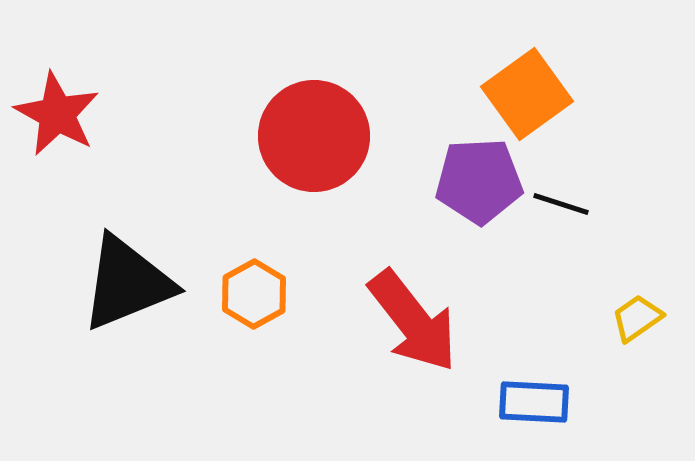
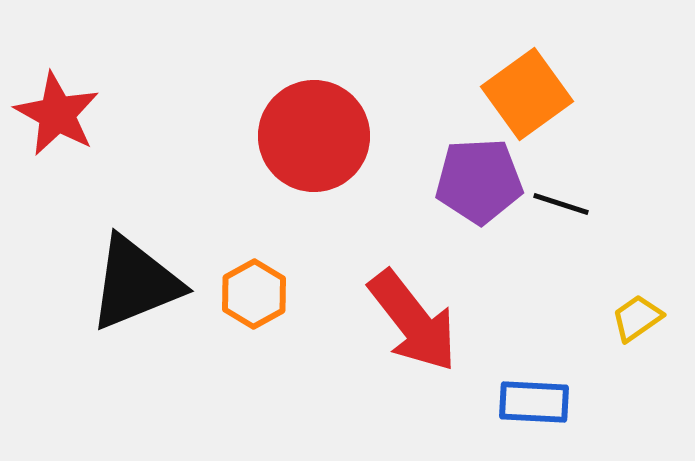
black triangle: moved 8 px right
